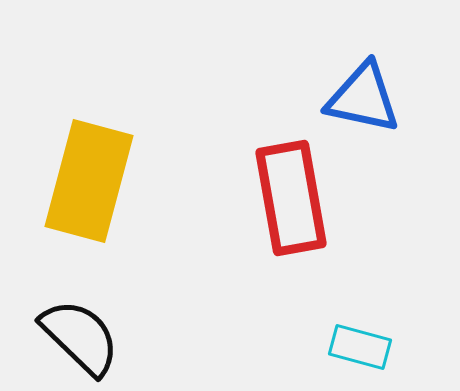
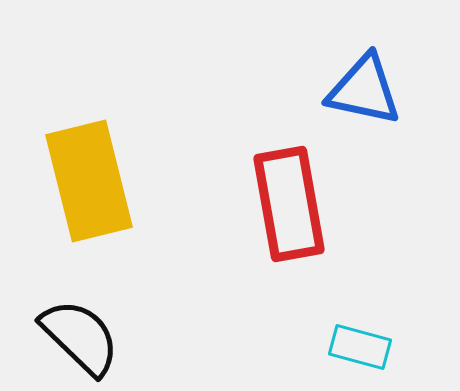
blue triangle: moved 1 px right, 8 px up
yellow rectangle: rotated 29 degrees counterclockwise
red rectangle: moved 2 px left, 6 px down
